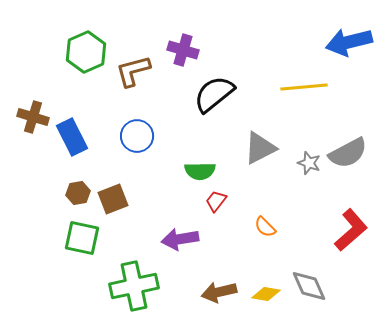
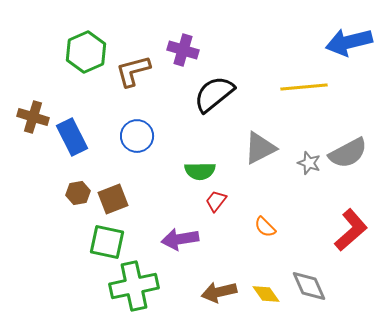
green square: moved 25 px right, 4 px down
yellow diamond: rotated 44 degrees clockwise
